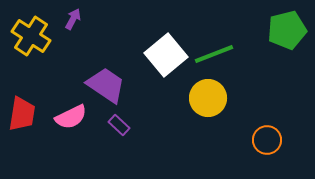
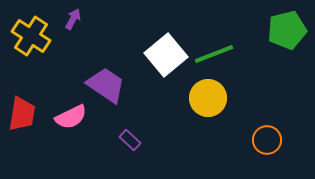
purple rectangle: moved 11 px right, 15 px down
